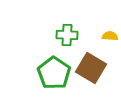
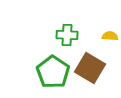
brown square: moved 1 px left
green pentagon: moved 1 px left, 1 px up
